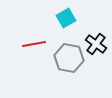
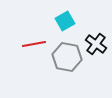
cyan square: moved 1 px left, 3 px down
gray hexagon: moved 2 px left, 1 px up
